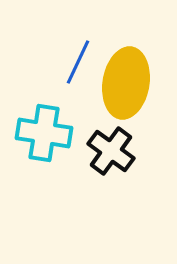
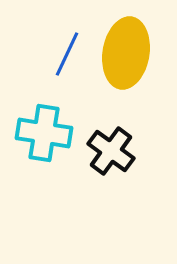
blue line: moved 11 px left, 8 px up
yellow ellipse: moved 30 px up
